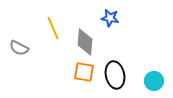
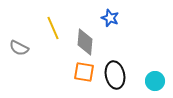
blue star: rotated 12 degrees clockwise
cyan circle: moved 1 px right
